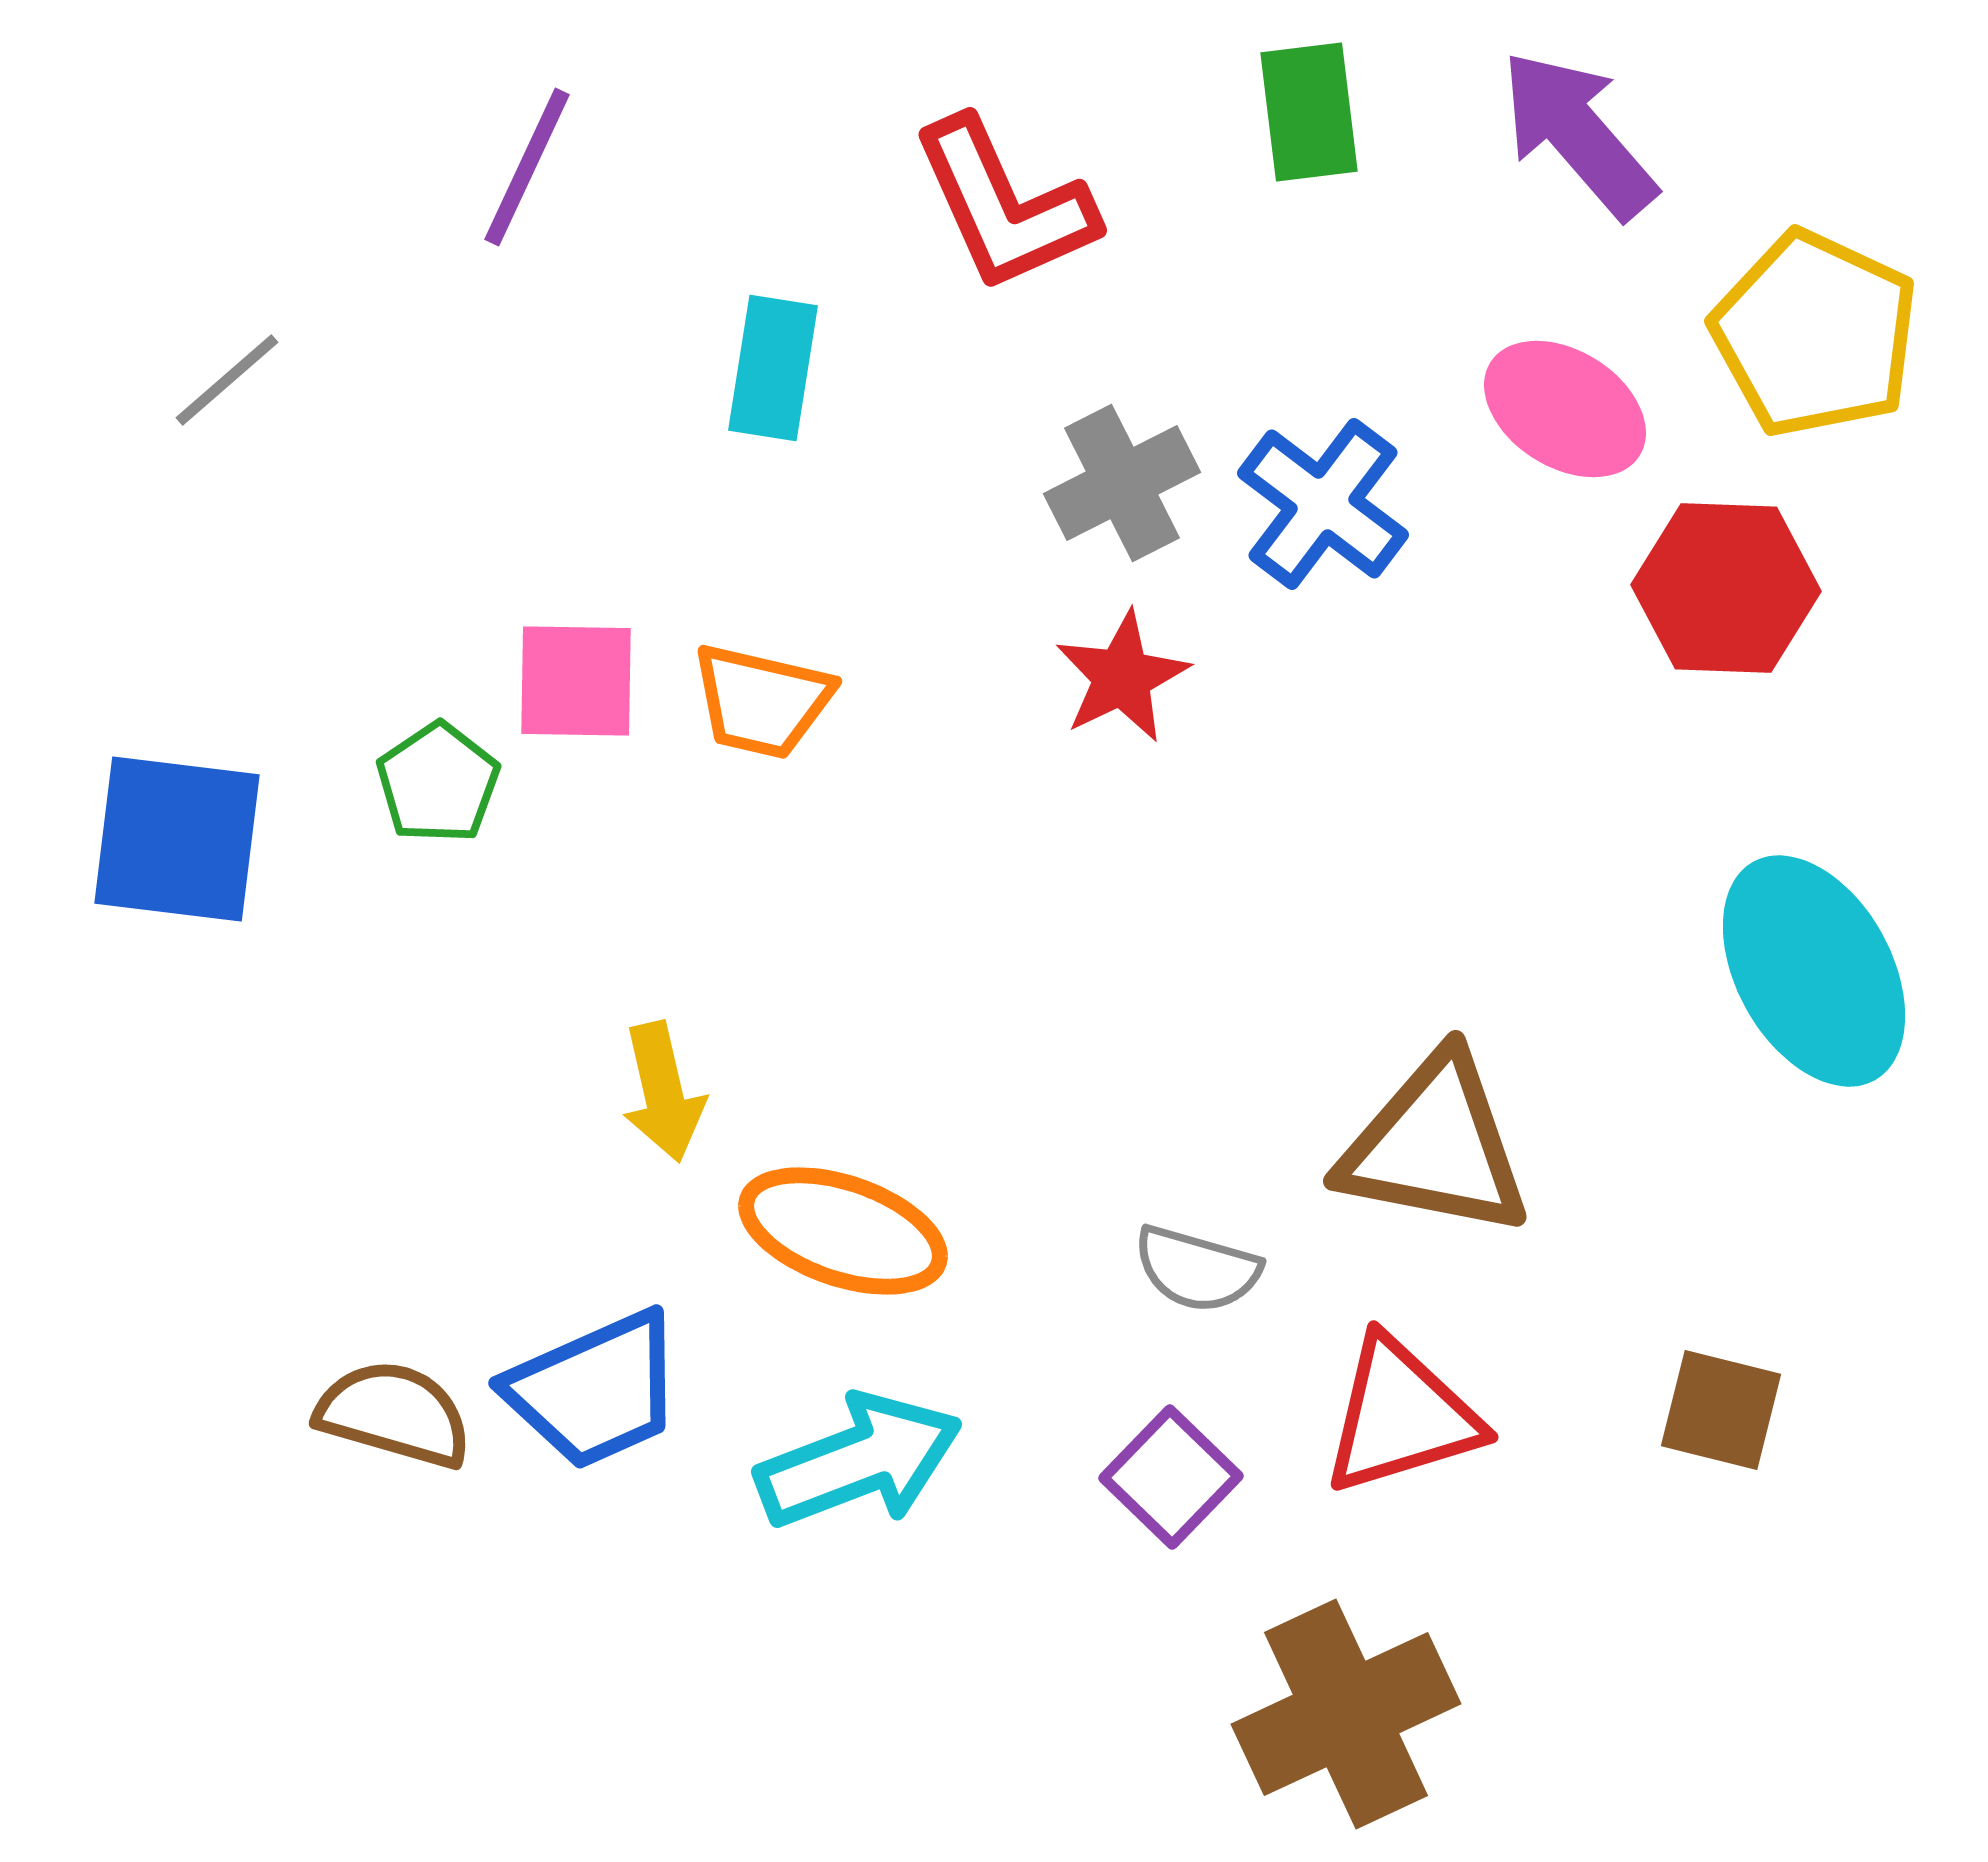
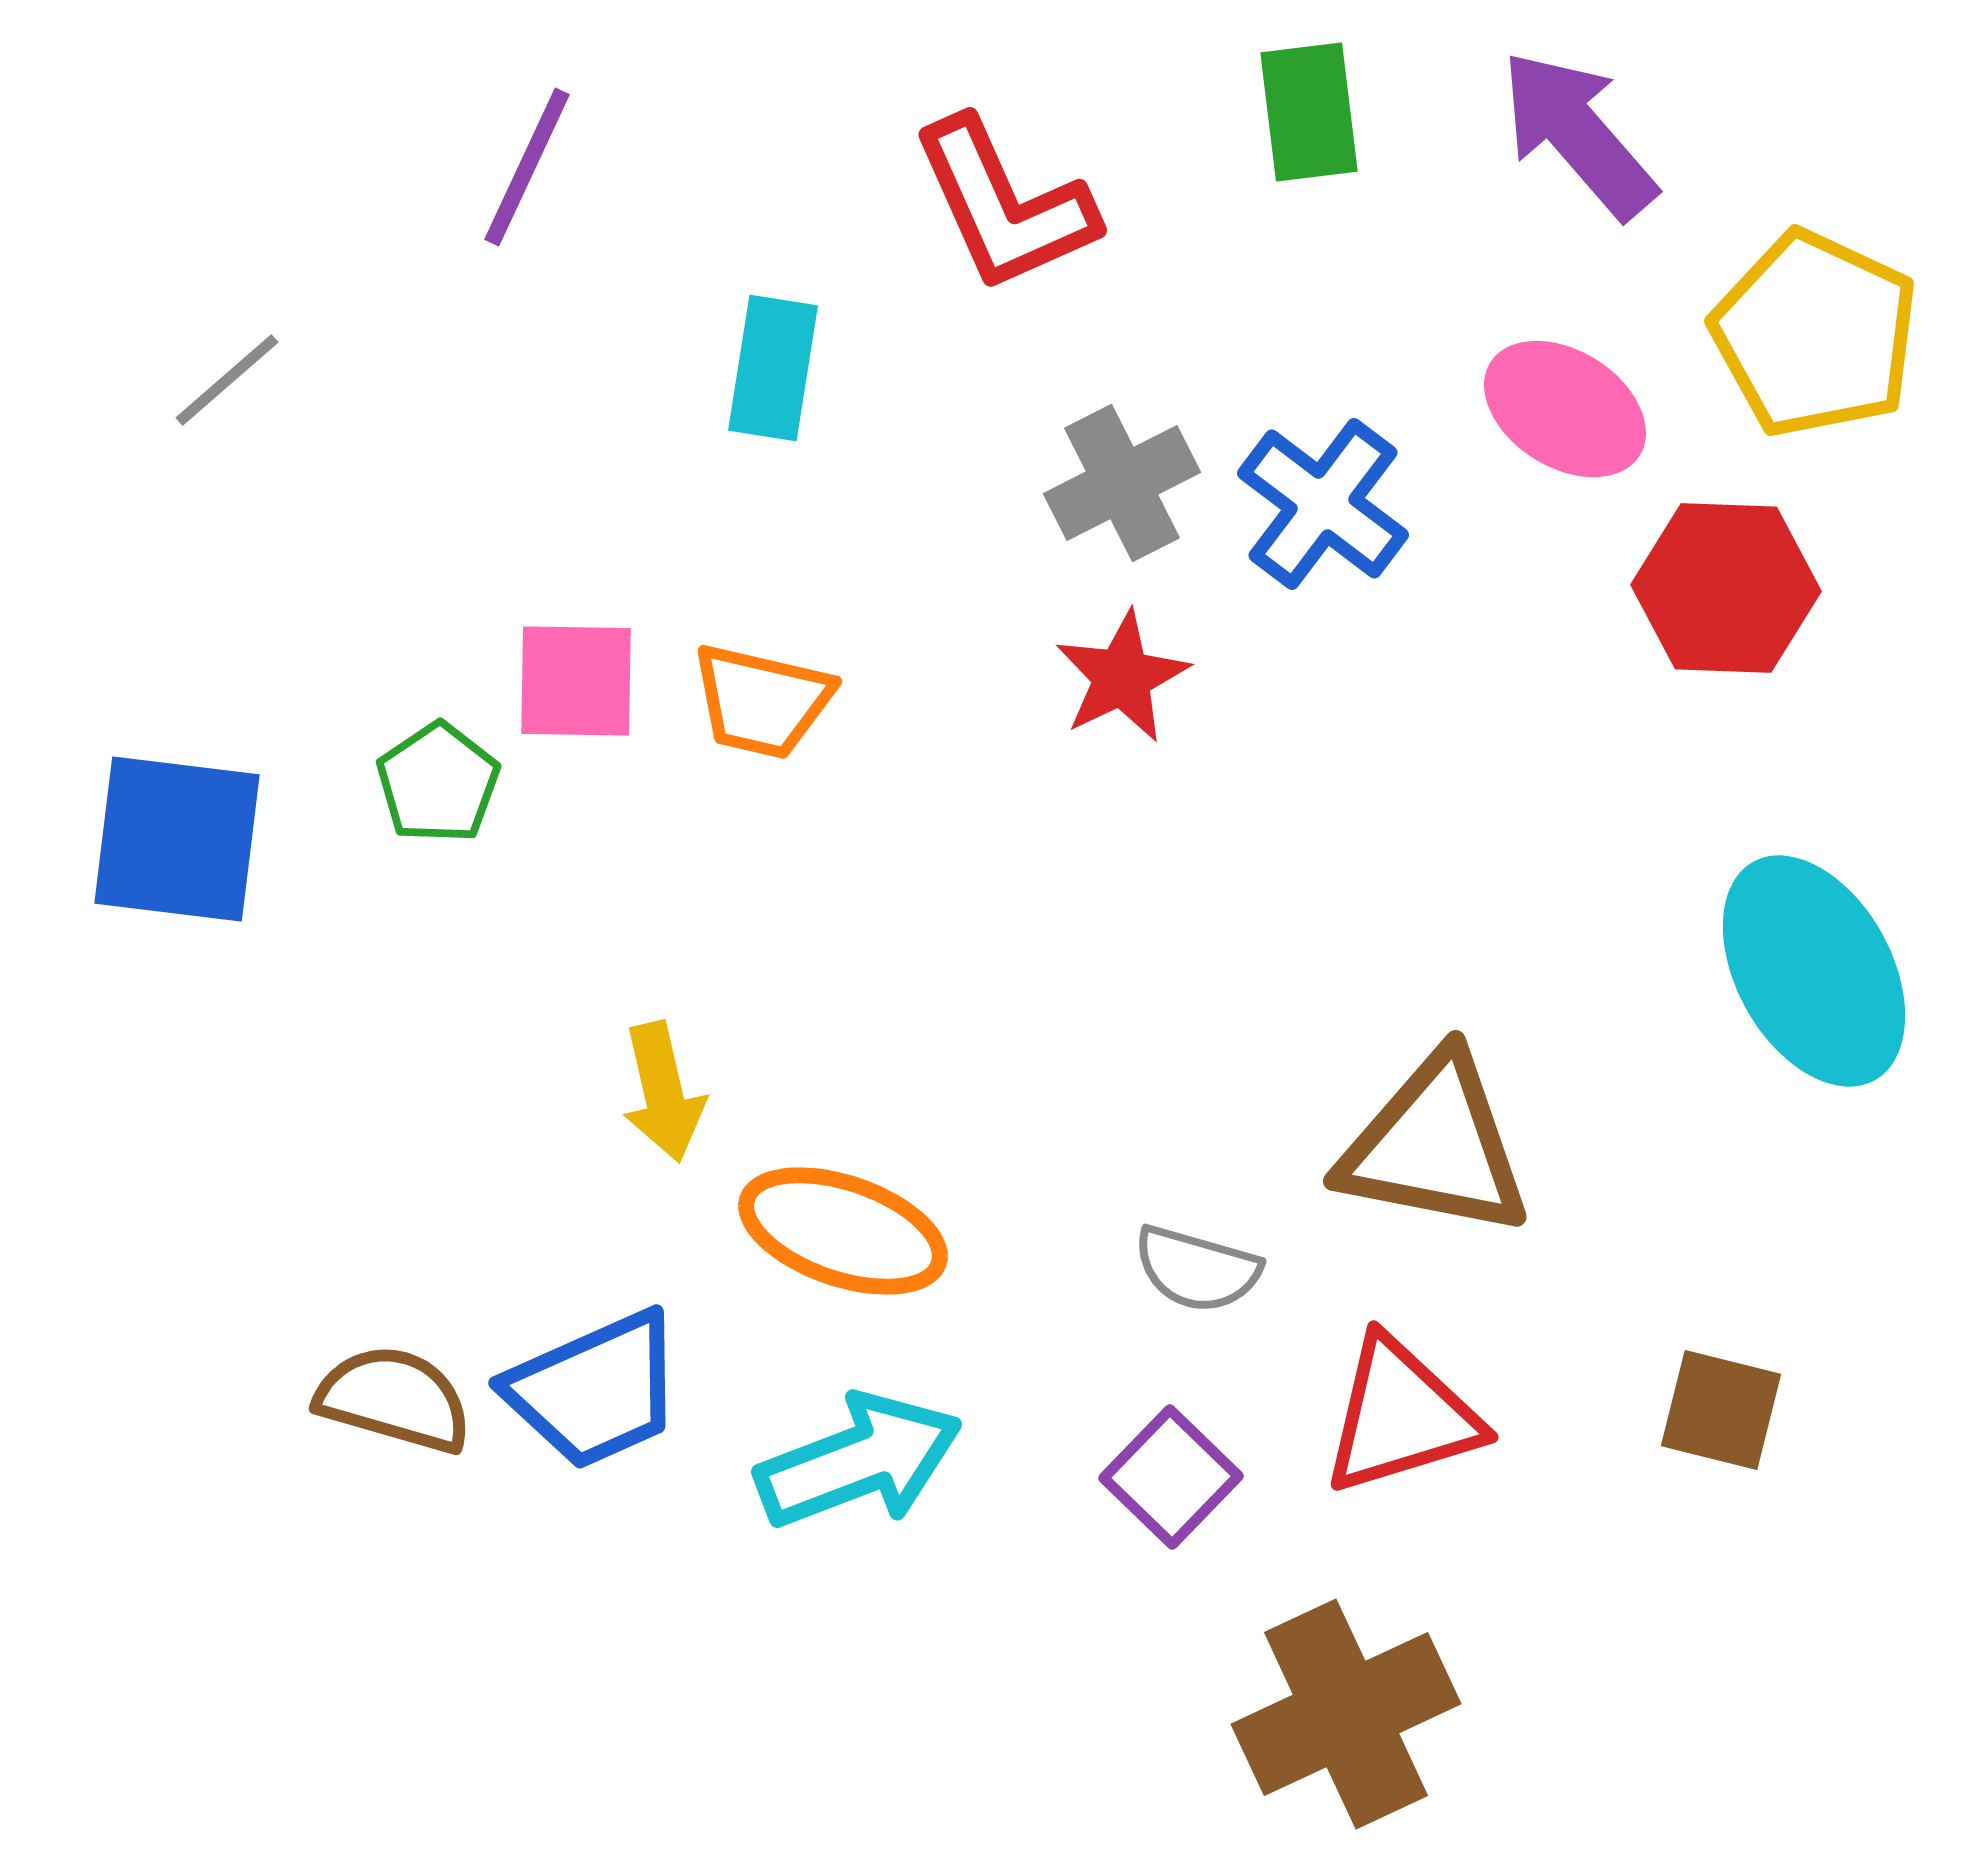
brown semicircle: moved 15 px up
